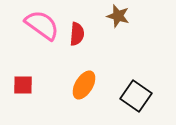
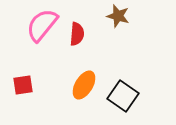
pink semicircle: rotated 87 degrees counterclockwise
red square: rotated 10 degrees counterclockwise
black square: moved 13 px left
